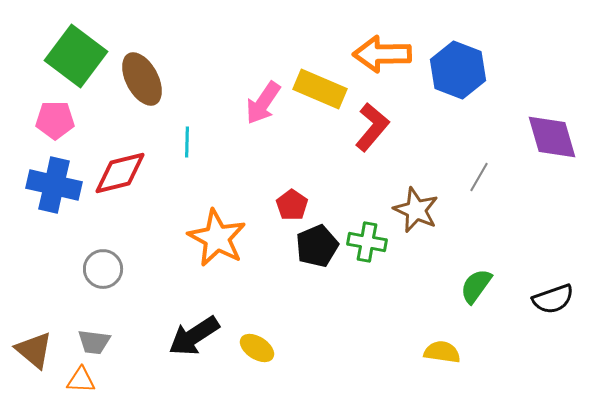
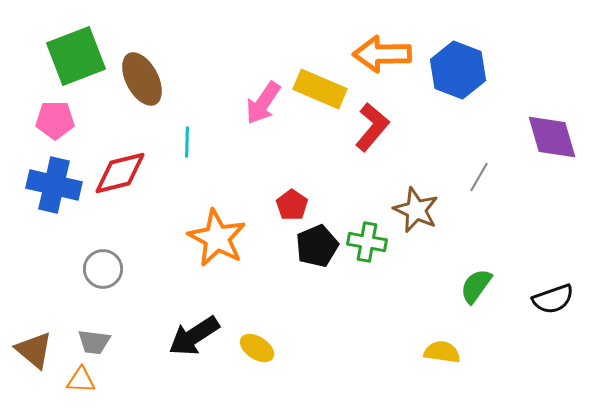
green square: rotated 32 degrees clockwise
